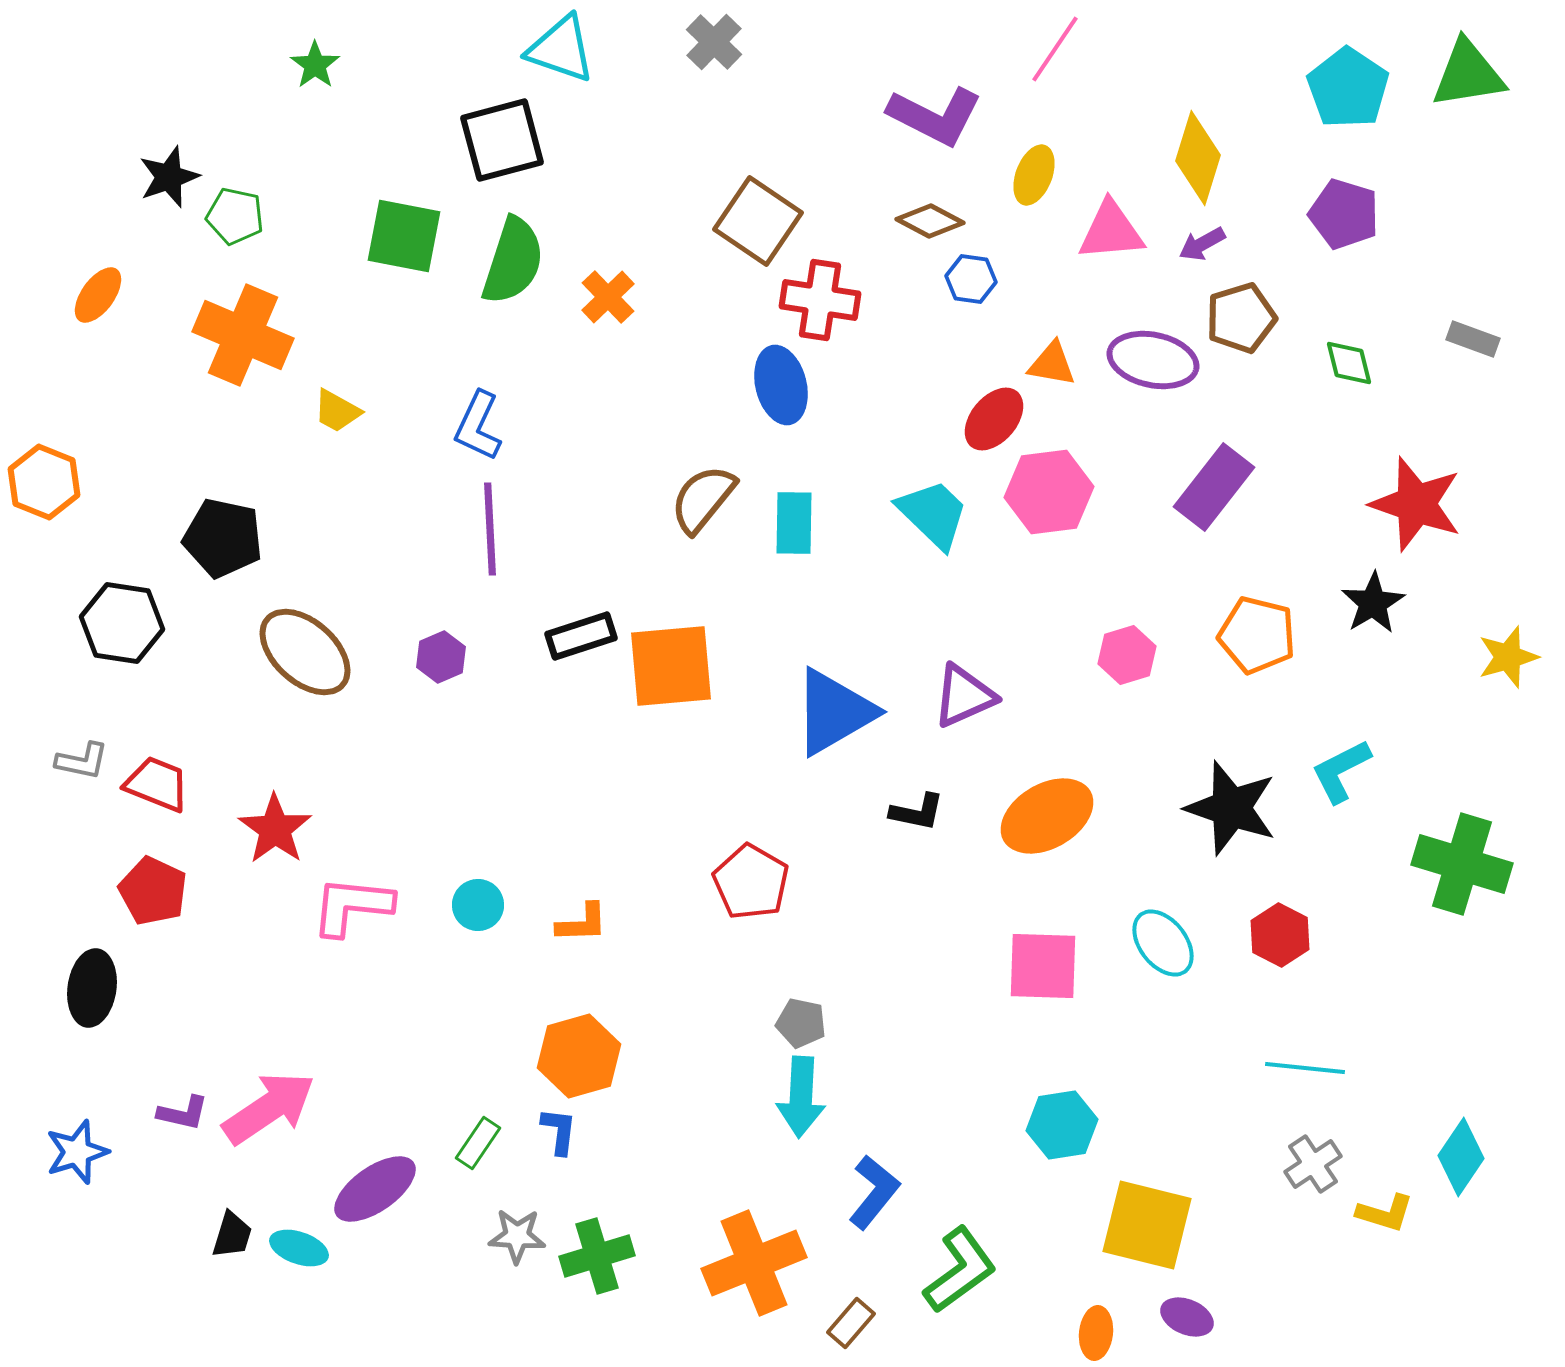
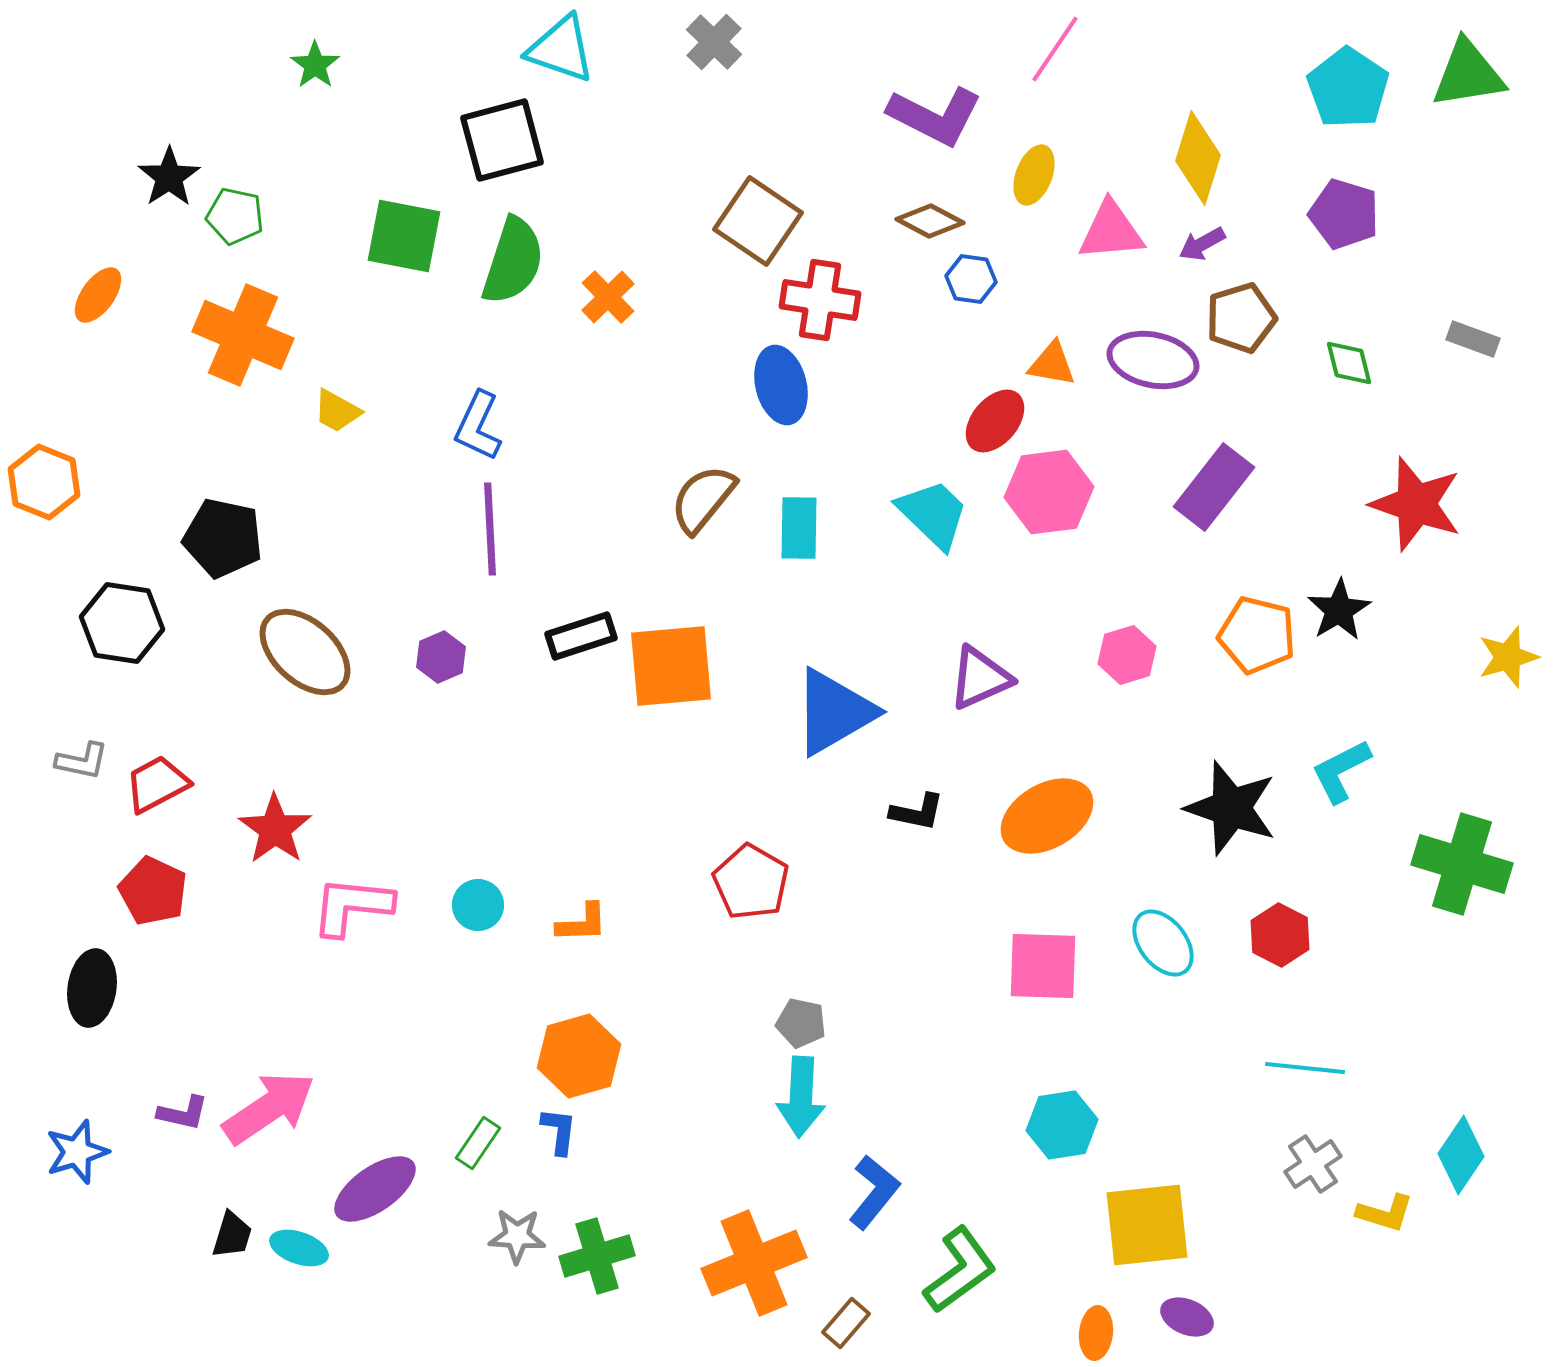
black star at (169, 177): rotated 14 degrees counterclockwise
red ellipse at (994, 419): moved 1 px right, 2 px down
cyan rectangle at (794, 523): moved 5 px right, 5 px down
black star at (1373, 603): moved 34 px left, 7 px down
purple triangle at (964, 696): moved 16 px right, 18 px up
red trapezoid at (157, 784): rotated 50 degrees counterclockwise
cyan diamond at (1461, 1157): moved 2 px up
yellow square at (1147, 1225): rotated 20 degrees counterclockwise
brown rectangle at (851, 1323): moved 5 px left
